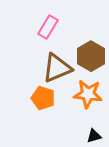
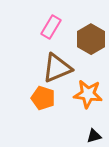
pink rectangle: moved 3 px right
brown hexagon: moved 17 px up
